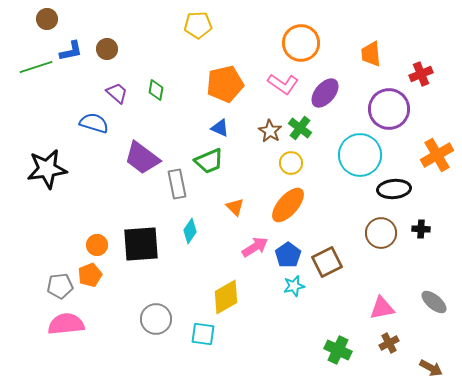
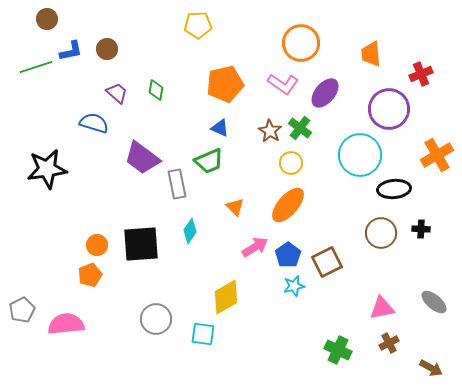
gray pentagon at (60, 286): moved 38 px left, 24 px down; rotated 20 degrees counterclockwise
